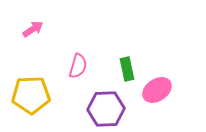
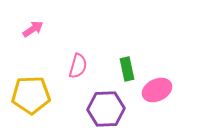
pink ellipse: rotated 8 degrees clockwise
